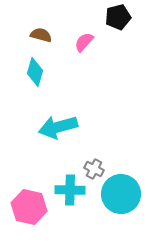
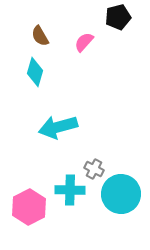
brown semicircle: moved 1 px left, 1 px down; rotated 135 degrees counterclockwise
pink hexagon: rotated 20 degrees clockwise
